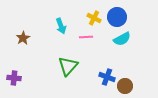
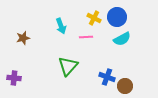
brown star: rotated 16 degrees clockwise
